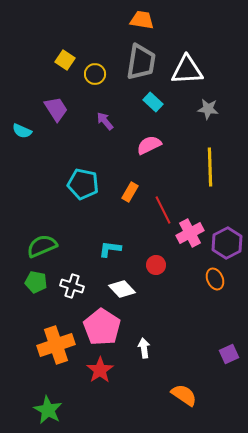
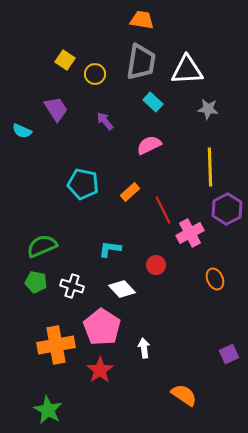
orange rectangle: rotated 18 degrees clockwise
purple hexagon: moved 34 px up
orange cross: rotated 9 degrees clockwise
